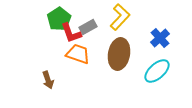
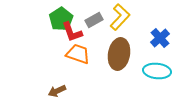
green pentagon: moved 2 px right
gray rectangle: moved 6 px right, 7 px up
red L-shape: moved 1 px right, 1 px up
cyan ellipse: rotated 48 degrees clockwise
brown arrow: moved 9 px right, 11 px down; rotated 84 degrees clockwise
